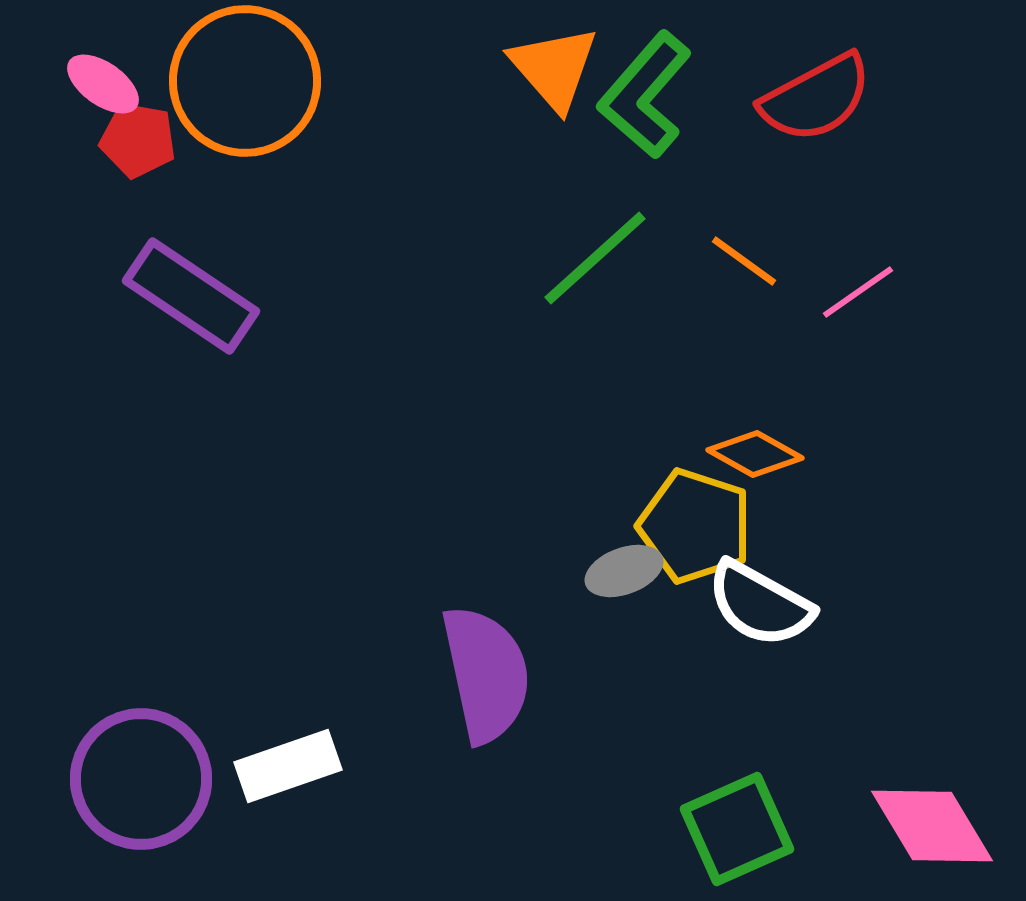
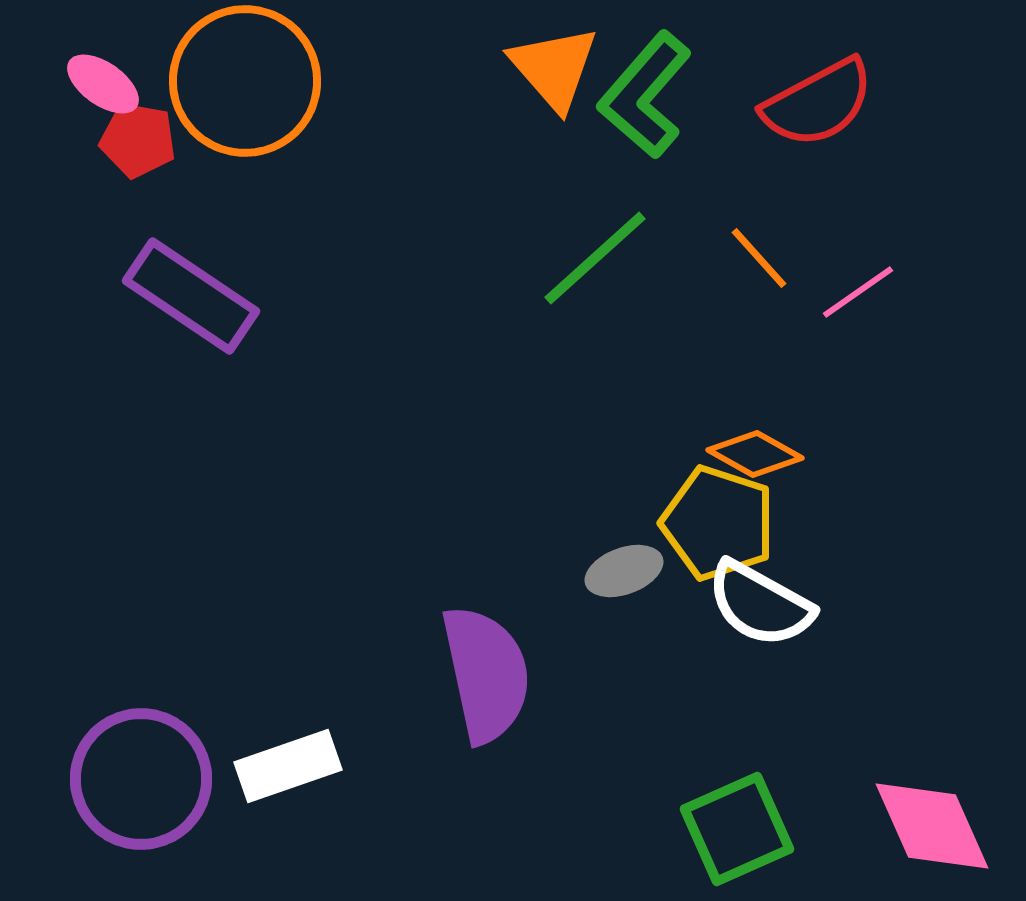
red semicircle: moved 2 px right, 5 px down
orange line: moved 15 px right, 3 px up; rotated 12 degrees clockwise
yellow pentagon: moved 23 px right, 3 px up
pink diamond: rotated 7 degrees clockwise
